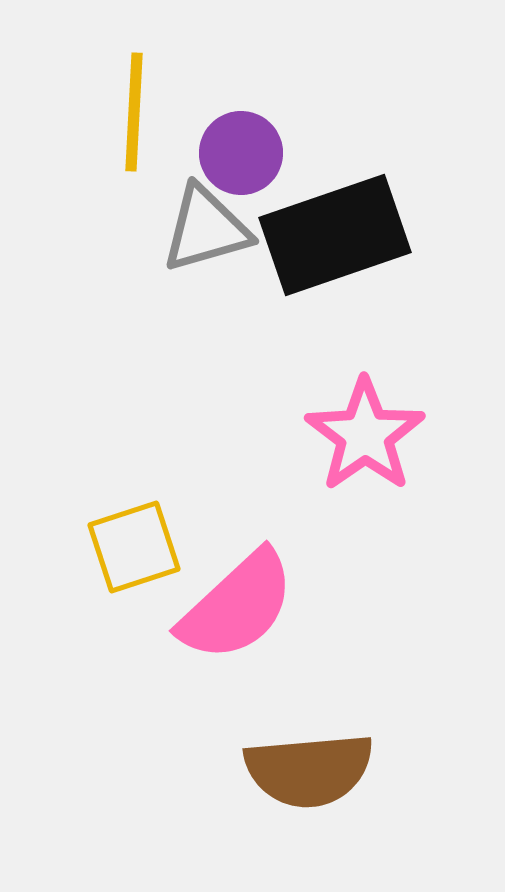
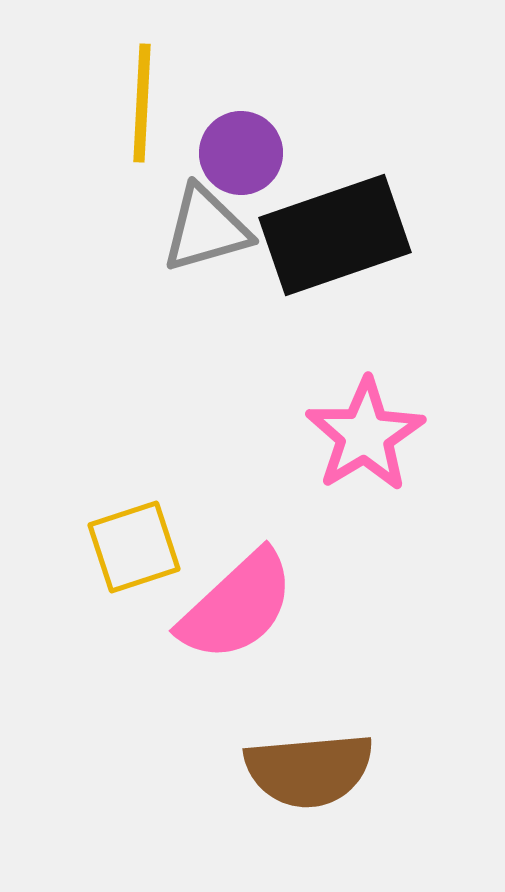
yellow line: moved 8 px right, 9 px up
pink star: rotated 4 degrees clockwise
